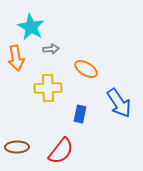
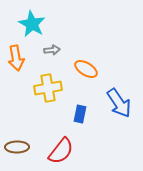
cyan star: moved 1 px right, 3 px up
gray arrow: moved 1 px right, 1 px down
yellow cross: rotated 8 degrees counterclockwise
